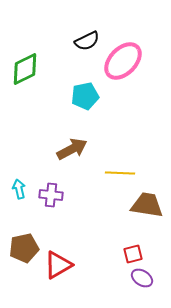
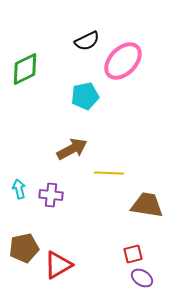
yellow line: moved 11 px left
